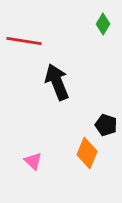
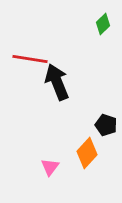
green diamond: rotated 15 degrees clockwise
red line: moved 6 px right, 18 px down
orange diamond: rotated 20 degrees clockwise
pink triangle: moved 17 px right, 6 px down; rotated 24 degrees clockwise
